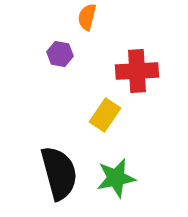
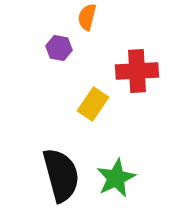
purple hexagon: moved 1 px left, 6 px up
yellow rectangle: moved 12 px left, 11 px up
black semicircle: moved 2 px right, 2 px down
green star: rotated 15 degrees counterclockwise
